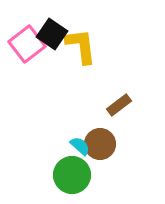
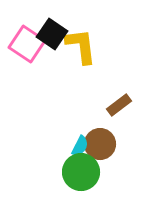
pink square: rotated 18 degrees counterclockwise
cyan semicircle: rotated 75 degrees clockwise
green circle: moved 9 px right, 3 px up
